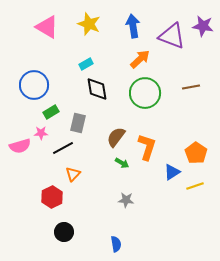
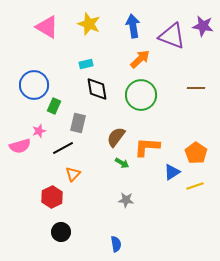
cyan rectangle: rotated 16 degrees clockwise
brown line: moved 5 px right, 1 px down; rotated 12 degrees clockwise
green circle: moved 4 px left, 2 px down
green rectangle: moved 3 px right, 6 px up; rotated 35 degrees counterclockwise
pink star: moved 2 px left, 2 px up; rotated 16 degrees counterclockwise
orange L-shape: rotated 104 degrees counterclockwise
black circle: moved 3 px left
